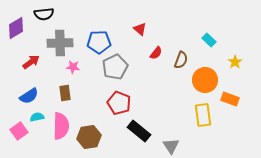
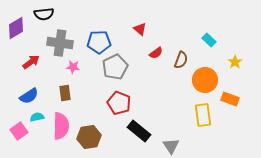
gray cross: rotated 10 degrees clockwise
red semicircle: rotated 16 degrees clockwise
